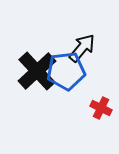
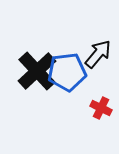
black arrow: moved 16 px right, 6 px down
blue pentagon: moved 1 px right, 1 px down
